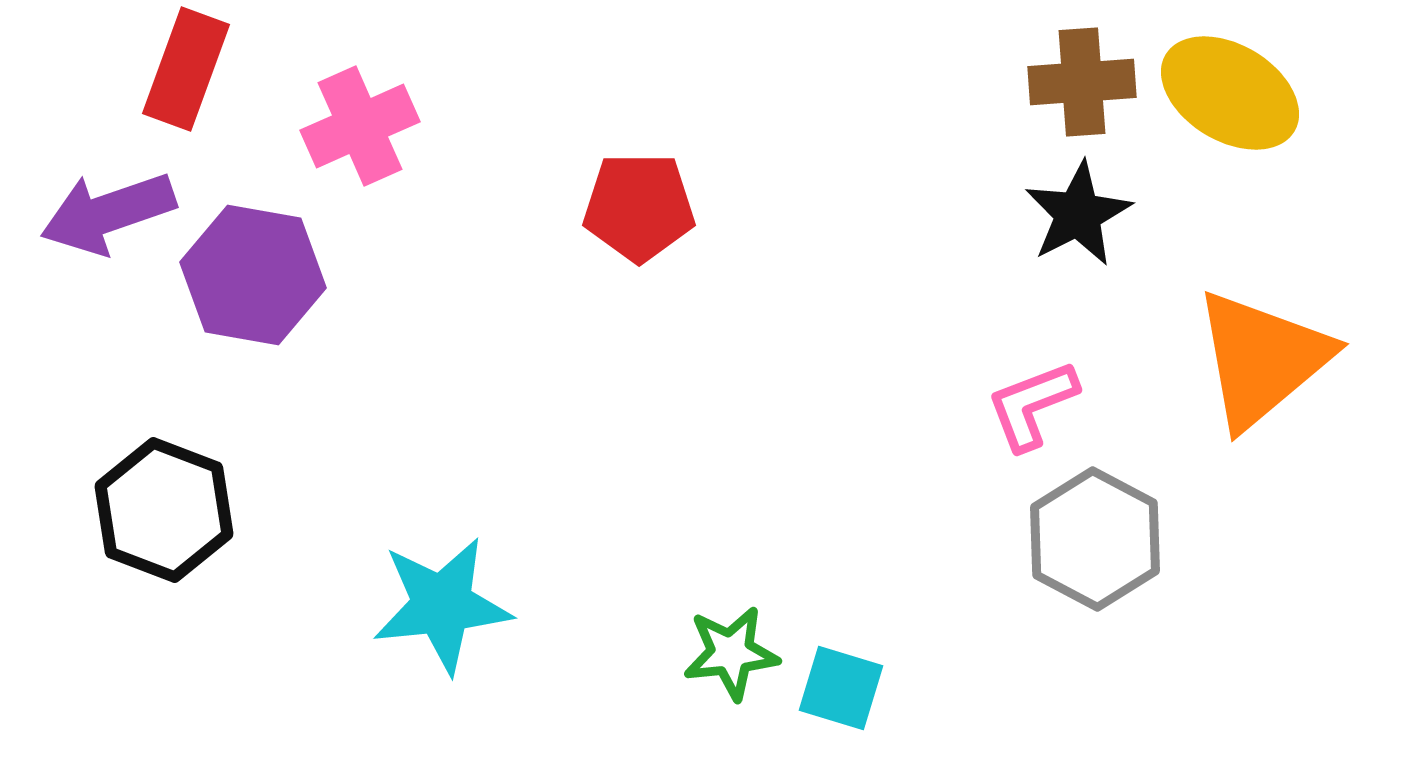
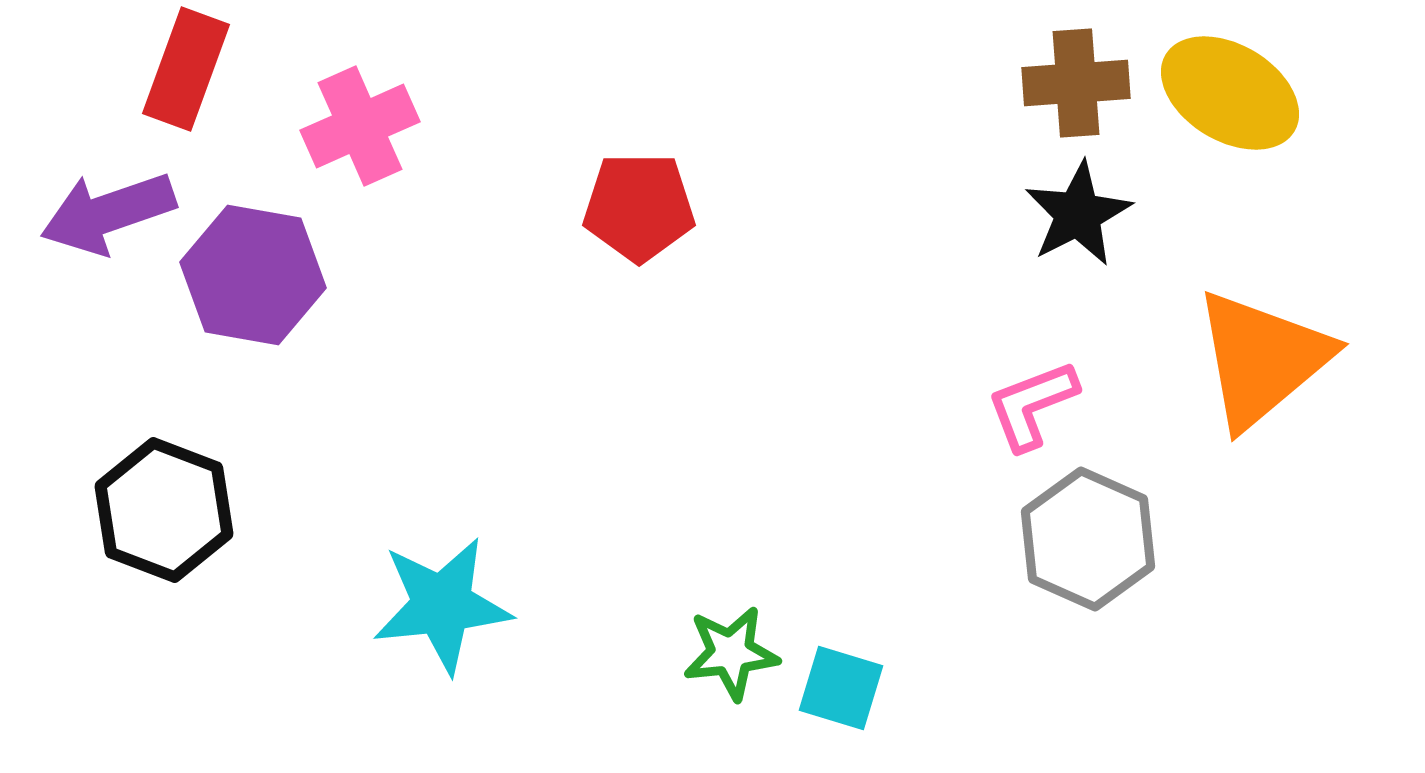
brown cross: moved 6 px left, 1 px down
gray hexagon: moved 7 px left; rotated 4 degrees counterclockwise
